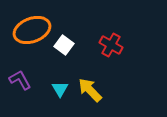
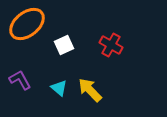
orange ellipse: moved 5 px left, 6 px up; rotated 18 degrees counterclockwise
white square: rotated 30 degrees clockwise
cyan triangle: moved 1 px left, 1 px up; rotated 18 degrees counterclockwise
